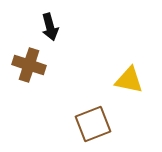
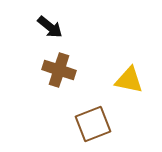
black arrow: rotated 36 degrees counterclockwise
brown cross: moved 30 px right, 5 px down
